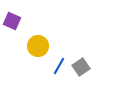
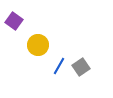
purple square: moved 2 px right; rotated 12 degrees clockwise
yellow circle: moved 1 px up
